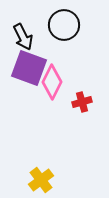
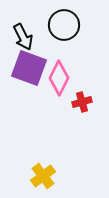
pink diamond: moved 7 px right, 4 px up
yellow cross: moved 2 px right, 4 px up
